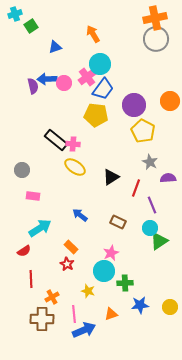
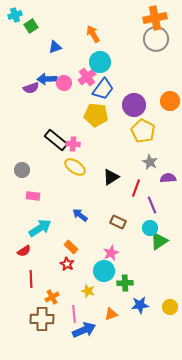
cyan cross at (15, 14): moved 1 px down
cyan circle at (100, 64): moved 2 px up
purple semicircle at (33, 86): moved 2 px left, 2 px down; rotated 84 degrees clockwise
